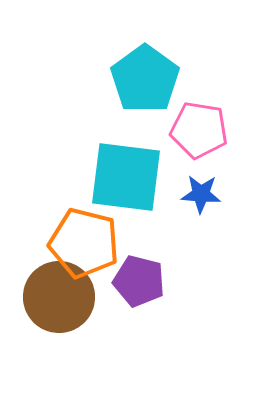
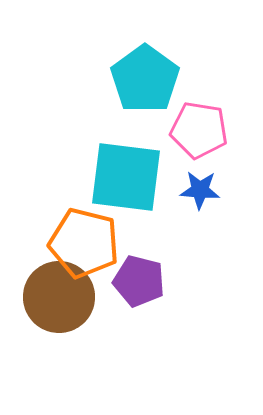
blue star: moved 1 px left, 4 px up
